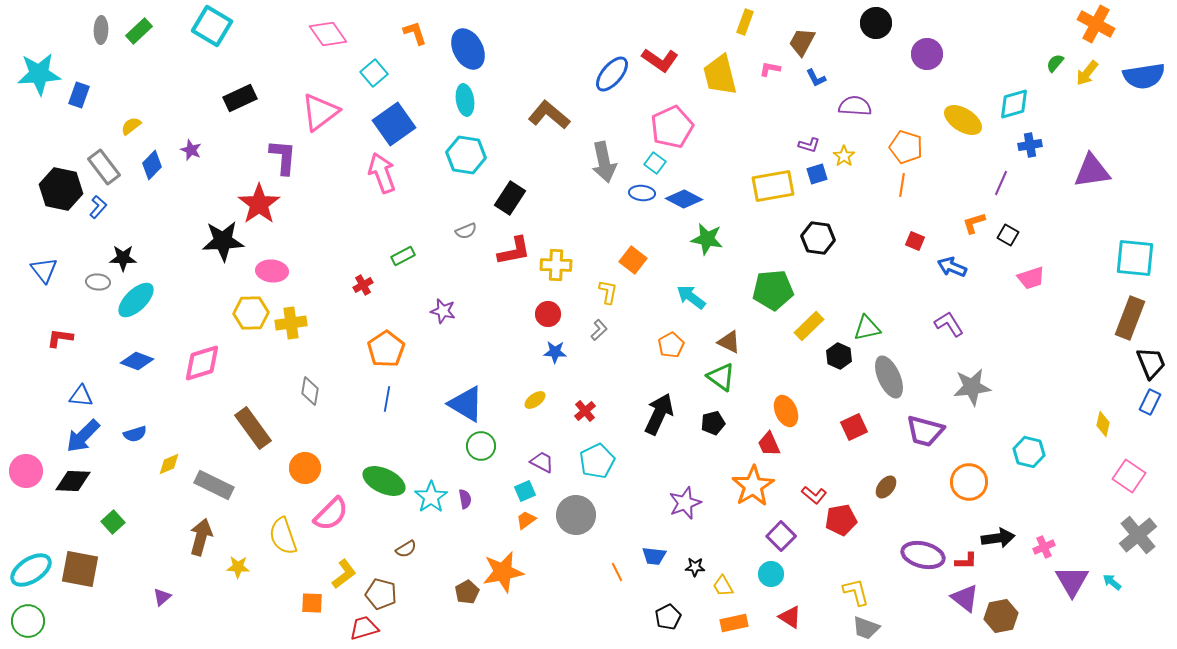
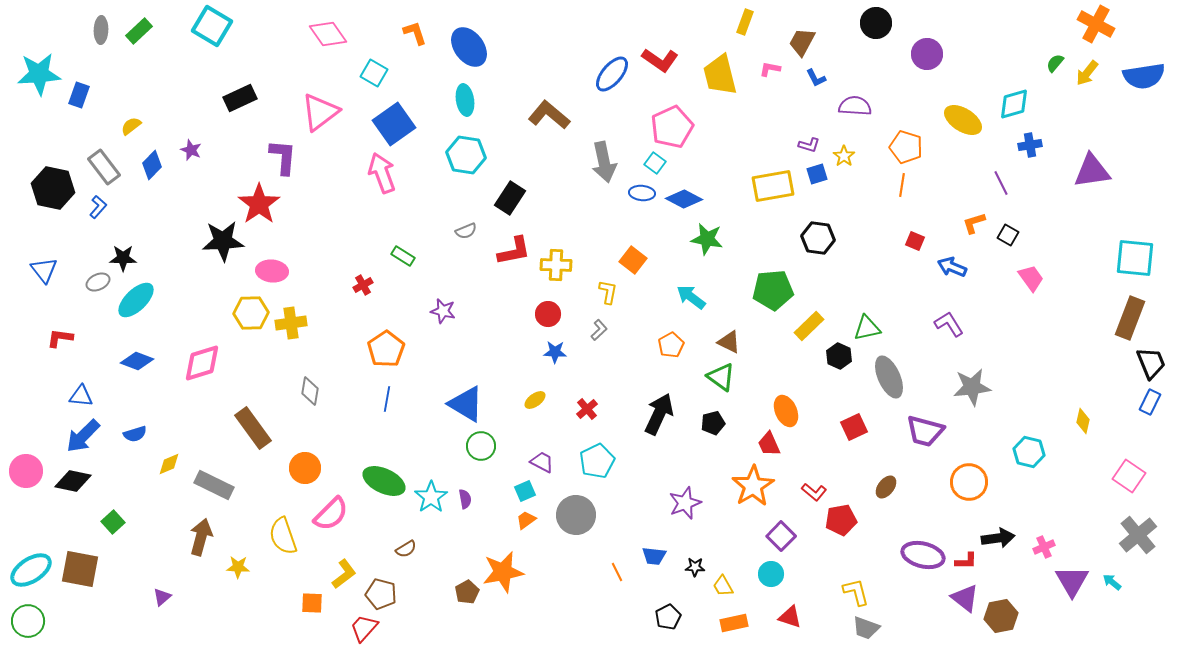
blue ellipse at (468, 49): moved 1 px right, 2 px up; rotated 9 degrees counterclockwise
cyan square at (374, 73): rotated 20 degrees counterclockwise
purple line at (1001, 183): rotated 50 degrees counterclockwise
black hexagon at (61, 189): moved 8 px left, 1 px up
green rectangle at (403, 256): rotated 60 degrees clockwise
pink trapezoid at (1031, 278): rotated 108 degrees counterclockwise
gray ellipse at (98, 282): rotated 30 degrees counterclockwise
red cross at (585, 411): moved 2 px right, 2 px up
yellow diamond at (1103, 424): moved 20 px left, 3 px up
black diamond at (73, 481): rotated 9 degrees clockwise
red L-shape at (814, 495): moved 3 px up
red triangle at (790, 617): rotated 15 degrees counterclockwise
red trapezoid at (364, 628): rotated 32 degrees counterclockwise
